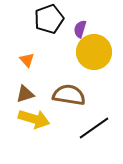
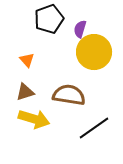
brown triangle: moved 2 px up
